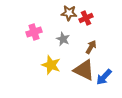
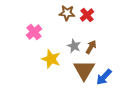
brown star: moved 2 px left
red cross: moved 1 px right, 3 px up; rotated 16 degrees counterclockwise
pink cross: rotated 21 degrees counterclockwise
gray star: moved 11 px right, 7 px down
yellow star: moved 6 px up
brown triangle: rotated 35 degrees clockwise
